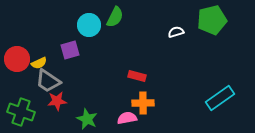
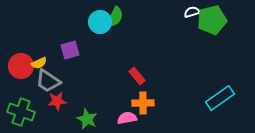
cyan circle: moved 11 px right, 3 px up
white semicircle: moved 16 px right, 20 px up
red circle: moved 4 px right, 7 px down
red rectangle: rotated 36 degrees clockwise
